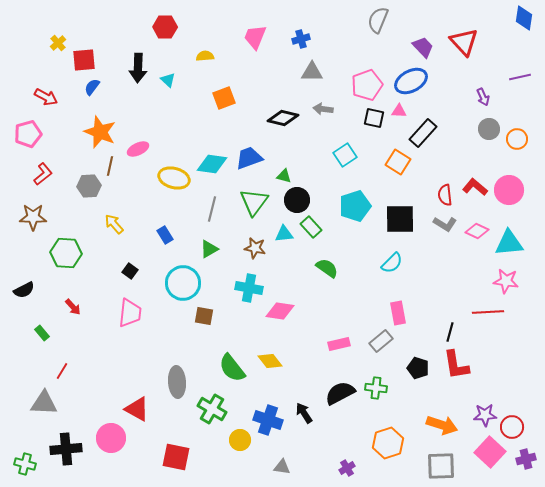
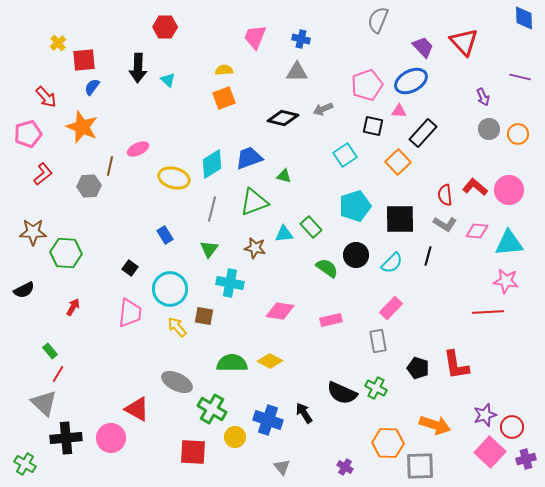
blue diamond at (524, 18): rotated 10 degrees counterclockwise
blue cross at (301, 39): rotated 30 degrees clockwise
yellow semicircle at (205, 56): moved 19 px right, 14 px down
gray triangle at (312, 72): moved 15 px left
purple line at (520, 77): rotated 25 degrees clockwise
red arrow at (46, 97): rotated 20 degrees clockwise
gray arrow at (323, 109): rotated 30 degrees counterclockwise
black square at (374, 118): moved 1 px left, 8 px down
orange star at (100, 132): moved 18 px left, 5 px up
orange circle at (517, 139): moved 1 px right, 5 px up
orange square at (398, 162): rotated 15 degrees clockwise
cyan diamond at (212, 164): rotated 40 degrees counterclockwise
black circle at (297, 200): moved 59 px right, 55 px down
green triangle at (254, 202): rotated 32 degrees clockwise
brown star at (33, 217): moved 15 px down
yellow arrow at (114, 224): moved 63 px right, 103 px down
pink diamond at (477, 231): rotated 20 degrees counterclockwise
green triangle at (209, 249): rotated 24 degrees counterclockwise
black square at (130, 271): moved 3 px up
cyan circle at (183, 283): moved 13 px left, 6 px down
cyan cross at (249, 288): moved 19 px left, 5 px up
red arrow at (73, 307): rotated 108 degrees counterclockwise
pink rectangle at (398, 313): moved 7 px left, 5 px up; rotated 55 degrees clockwise
black line at (450, 332): moved 22 px left, 76 px up
green rectangle at (42, 333): moved 8 px right, 18 px down
gray rectangle at (381, 341): moved 3 px left; rotated 60 degrees counterclockwise
pink rectangle at (339, 344): moved 8 px left, 24 px up
yellow diamond at (270, 361): rotated 25 degrees counterclockwise
green semicircle at (232, 368): moved 5 px up; rotated 128 degrees clockwise
red line at (62, 371): moved 4 px left, 3 px down
gray ellipse at (177, 382): rotated 60 degrees counterclockwise
green cross at (376, 388): rotated 20 degrees clockwise
black semicircle at (340, 393): moved 2 px right; rotated 128 degrees counterclockwise
gray triangle at (44, 403): rotated 40 degrees clockwise
purple star at (485, 415): rotated 15 degrees counterclockwise
orange arrow at (442, 425): moved 7 px left
yellow circle at (240, 440): moved 5 px left, 3 px up
orange hexagon at (388, 443): rotated 20 degrees clockwise
black cross at (66, 449): moved 11 px up
red square at (176, 457): moved 17 px right, 5 px up; rotated 8 degrees counterclockwise
green cross at (25, 464): rotated 15 degrees clockwise
gray square at (441, 466): moved 21 px left
gray triangle at (282, 467): rotated 42 degrees clockwise
purple cross at (347, 468): moved 2 px left, 1 px up; rotated 28 degrees counterclockwise
